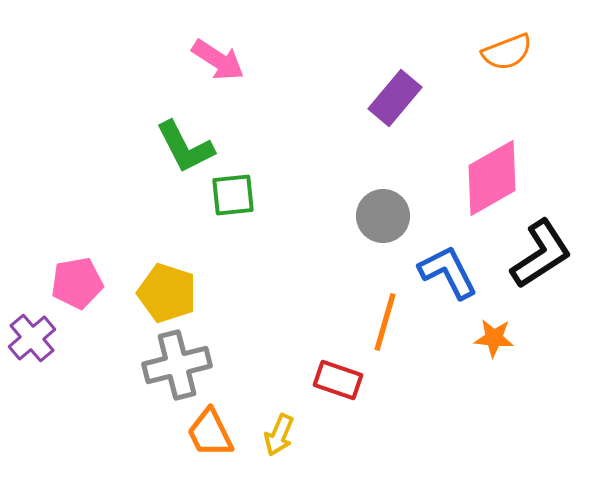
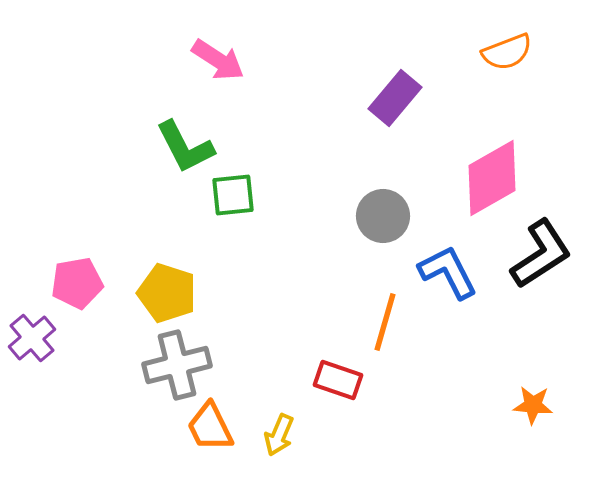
orange star: moved 39 px right, 67 px down
orange trapezoid: moved 6 px up
